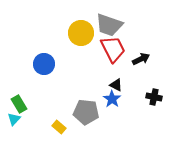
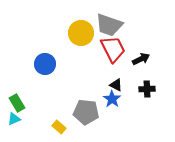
blue circle: moved 1 px right
black cross: moved 7 px left, 8 px up; rotated 14 degrees counterclockwise
green rectangle: moved 2 px left, 1 px up
cyan triangle: rotated 24 degrees clockwise
